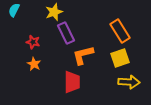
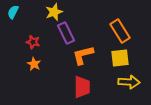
cyan semicircle: moved 1 px left, 2 px down
yellow square: rotated 12 degrees clockwise
red trapezoid: moved 10 px right, 5 px down
